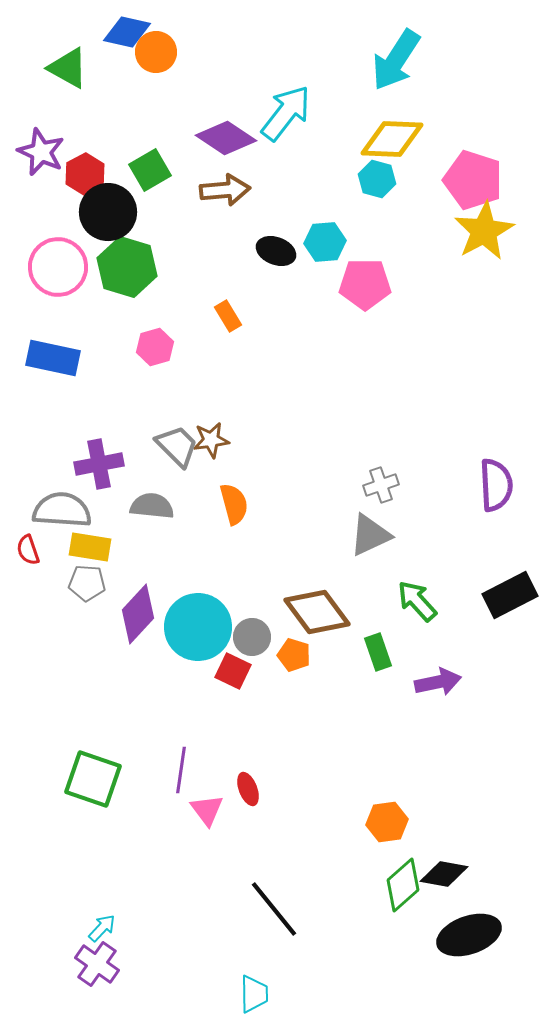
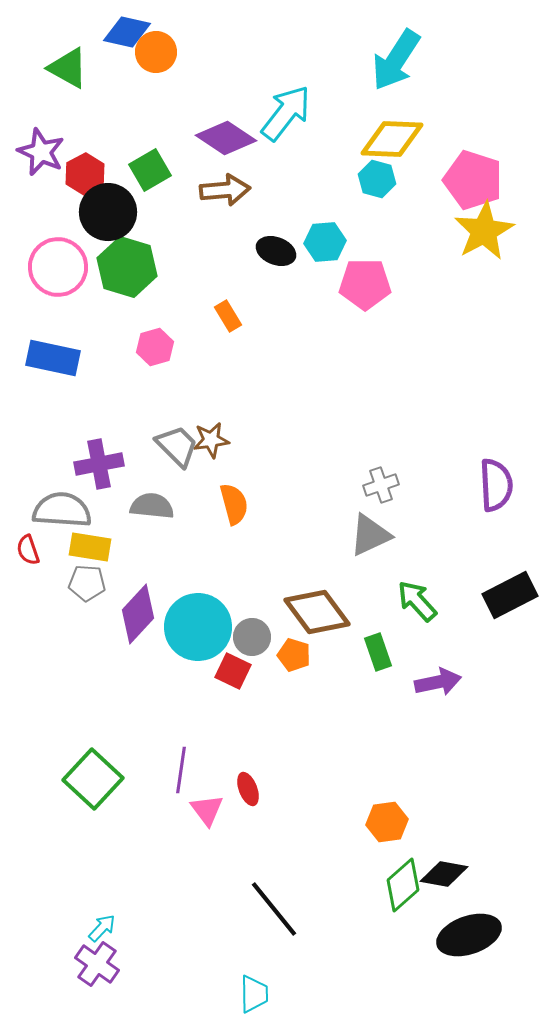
green square at (93, 779): rotated 24 degrees clockwise
